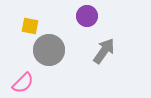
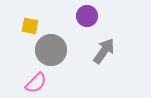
gray circle: moved 2 px right
pink semicircle: moved 13 px right
